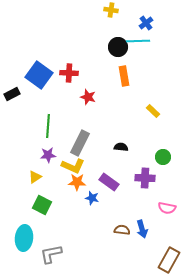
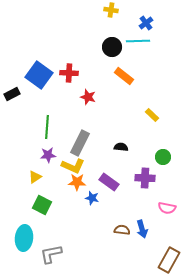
black circle: moved 6 px left
orange rectangle: rotated 42 degrees counterclockwise
yellow rectangle: moved 1 px left, 4 px down
green line: moved 1 px left, 1 px down
